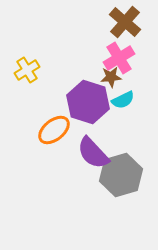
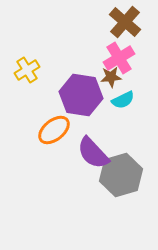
purple hexagon: moved 7 px left, 7 px up; rotated 9 degrees counterclockwise
